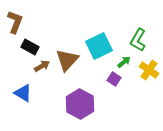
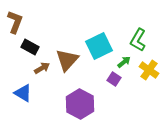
brown arrow: moved 2 px down
